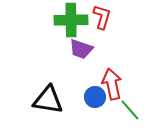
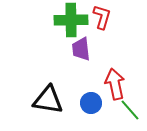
purple trapezoid: rotated 65 degrees clockwise
red arrow: moved 3 px right
blue circle: moved 4 px left, 6 px down
